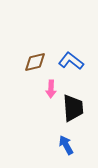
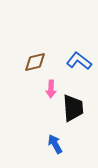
blue L-shape: moved 8 px right
blue arrow: moved 11 px left, 1 px up
